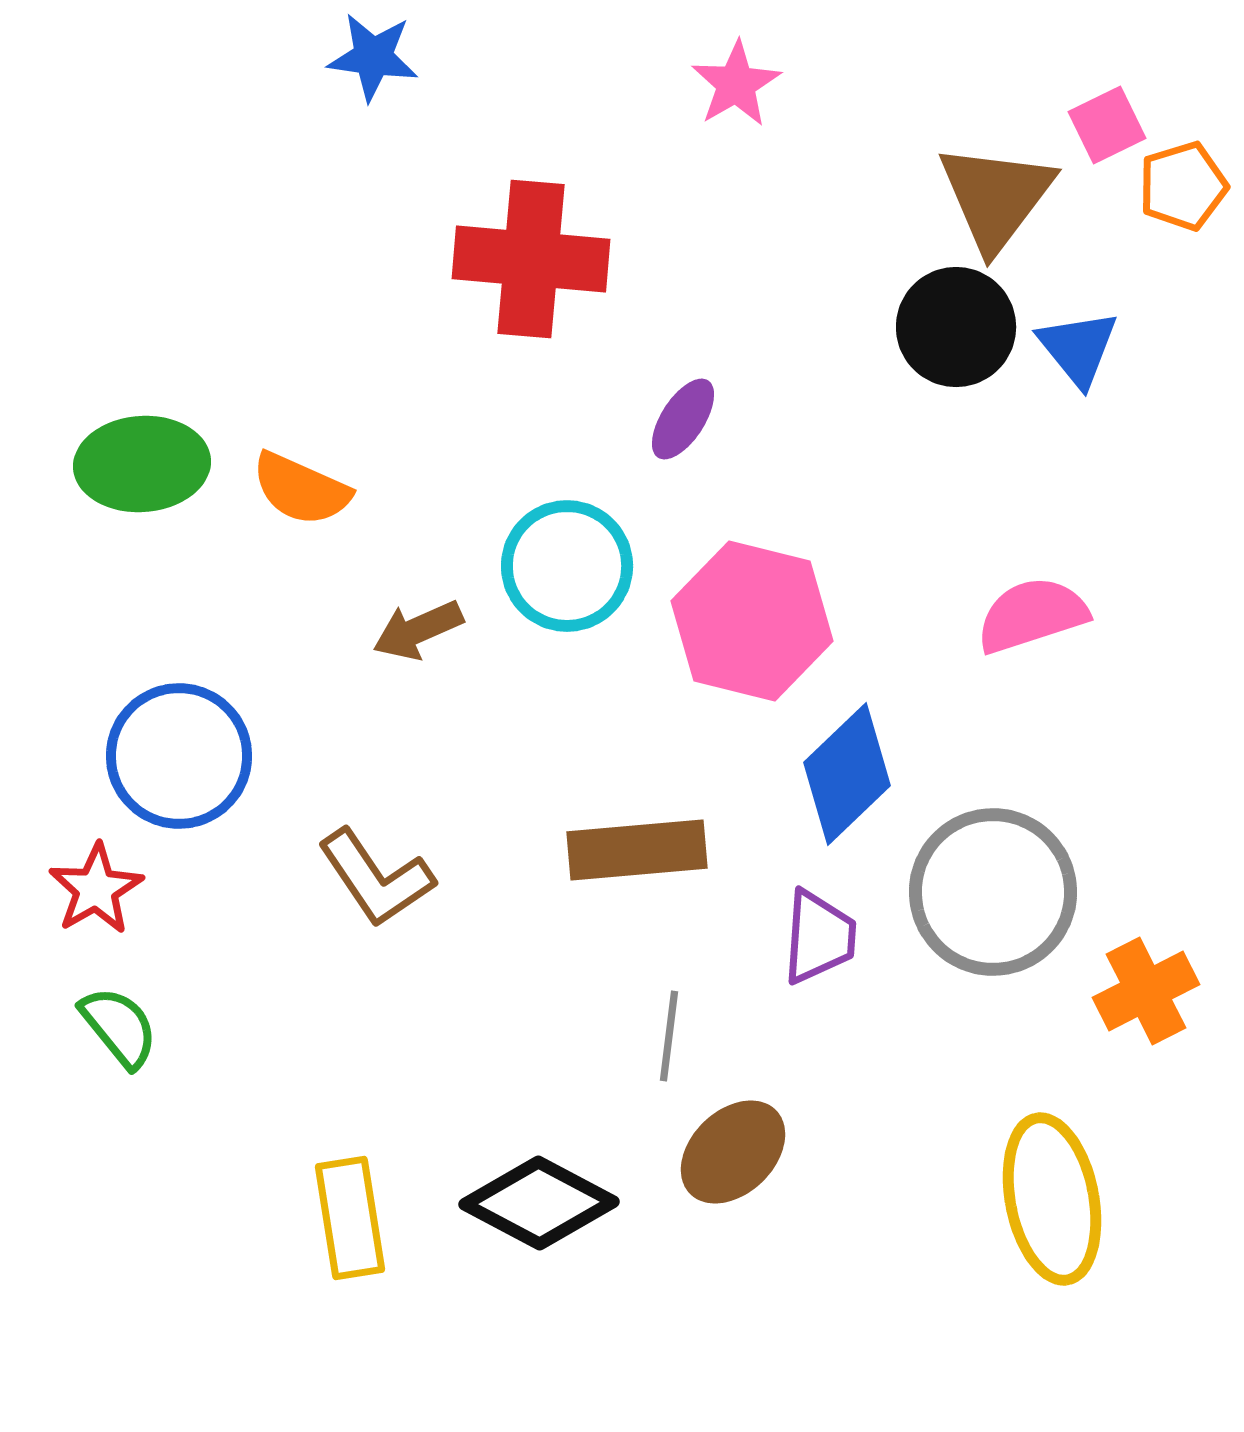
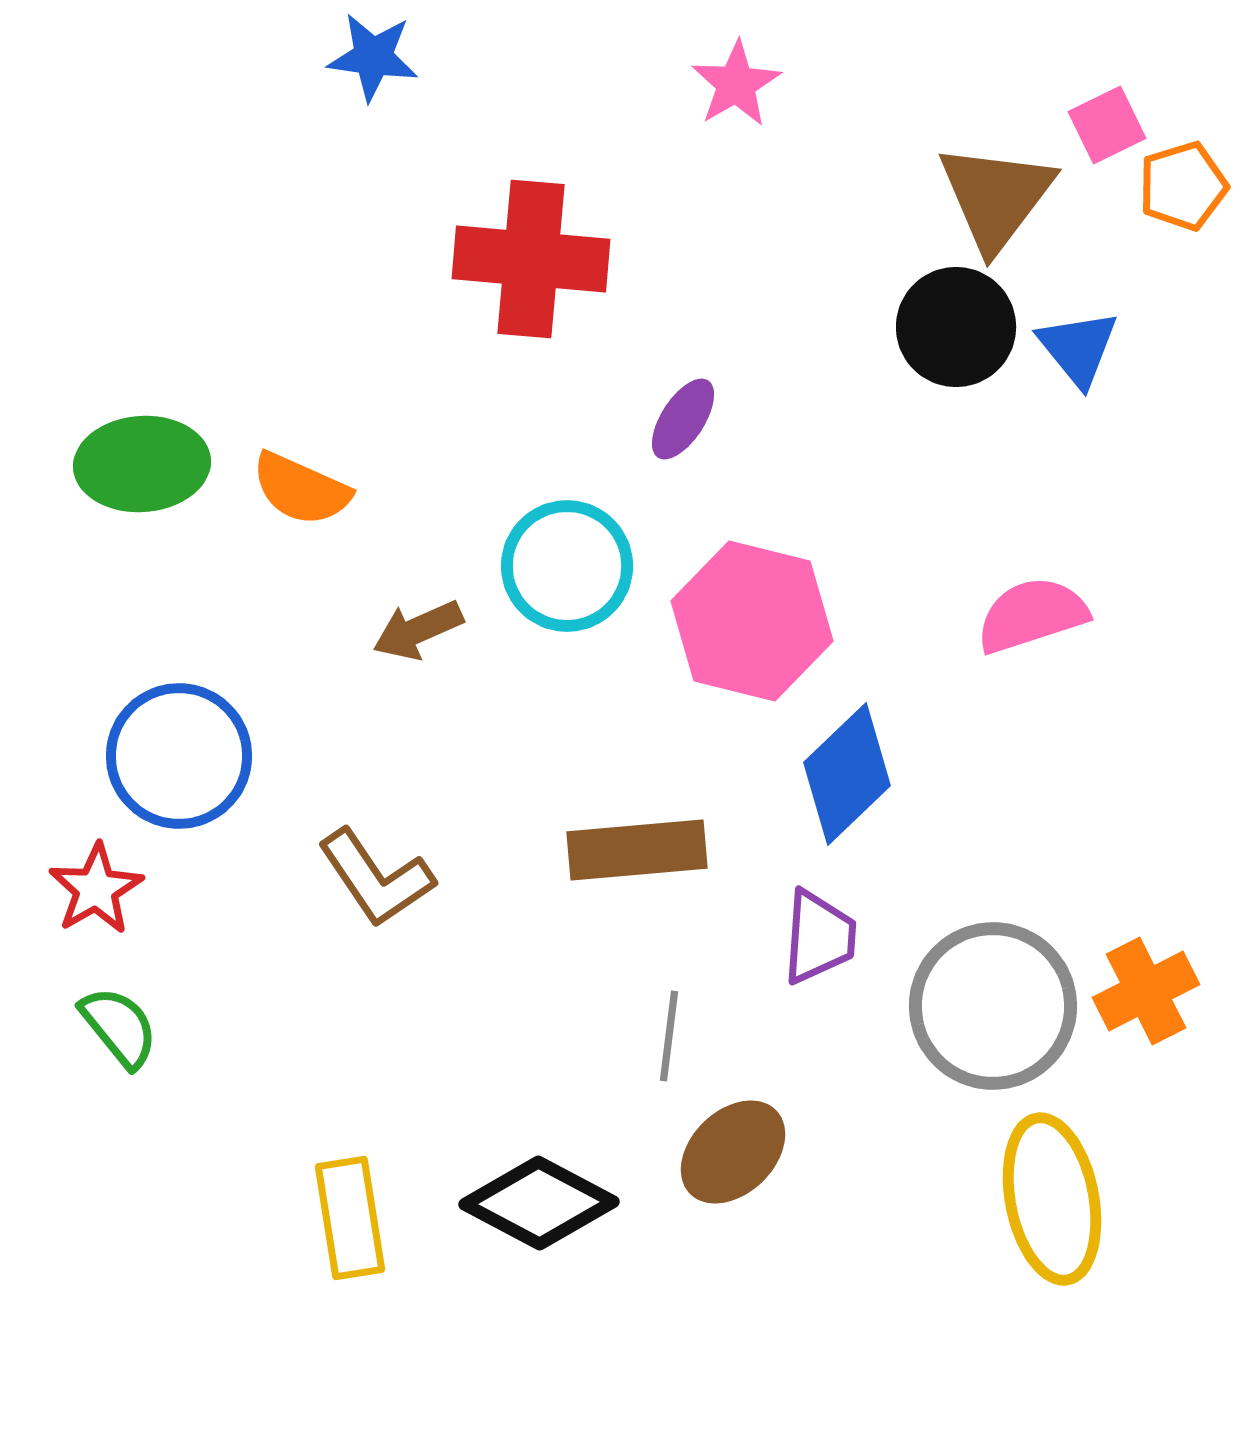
gray circle: moved 114 px down
